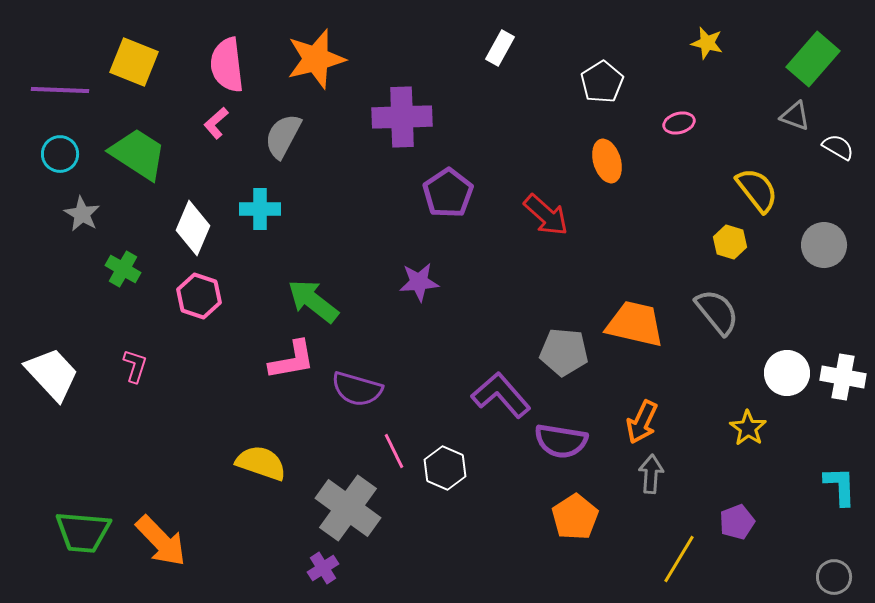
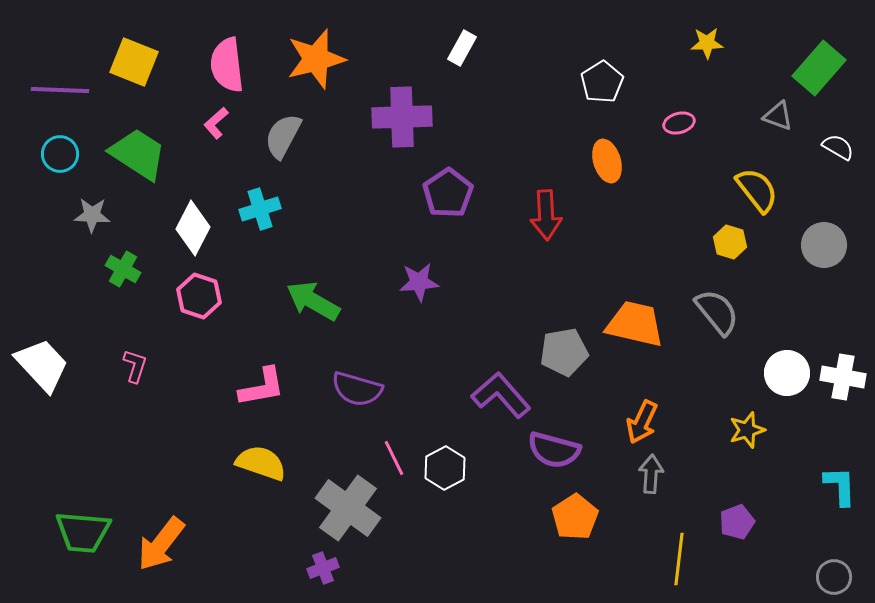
yellow star at (707, 43): rotated 16 degrees counterclockwise
white rectangle at (500, 48): moved 38 px left
green rectangle at (813, 59): moved 6 px right, 9 px down
gray triangle at (795, 116): moved 17 px left
cyan cross at (260, 209): rotated 18 degrees counterclockwise
gray star at (82, 214): moved 10 px right, 1 px down; rotated 27 degrees counterclockwise
red arrow at (546, 215): rotated 45 degrees clockwise
white diamond at (193, 228): rotated 4 degrees clockwise
green arrow at (313, 301): rotated 8 degrees counterclockwise
gray pentagon at (564, 352): rotated 15 degrees counterclockwise
pink L-shape at (292, 360): moved 30 px left, 27 px down
white trapezoid at (52, 374): moved 10 px left, 9 px up
yellow star at (748, 428): moved 1 px left, 2 px down; rotated 21 degrees clockwise
purple semicircle at (561, 441): moved 7 px left, 9 px down; rotated 6 degrees clockwise
pink line at (394, 451): moved 7 px down
white hexagon at (445, 468): rotated 9 degrees clockwise
orange arrow at (161, 541): moved 3 px down; rotated 82 degrees clockwise
yellow line at (679, 559): rotated 24 degrees counterclockwise
purple cross at (323, 568): rotated 12 degrees clockwise
